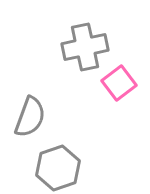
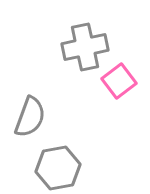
pink square: moved 2 px up
gray hexagon: rotated 9 degrees clockwise
